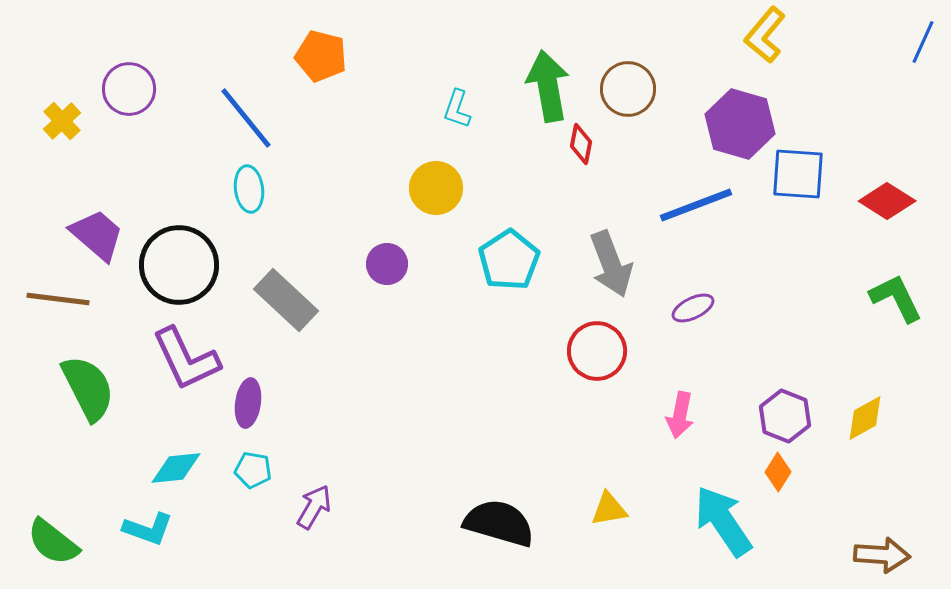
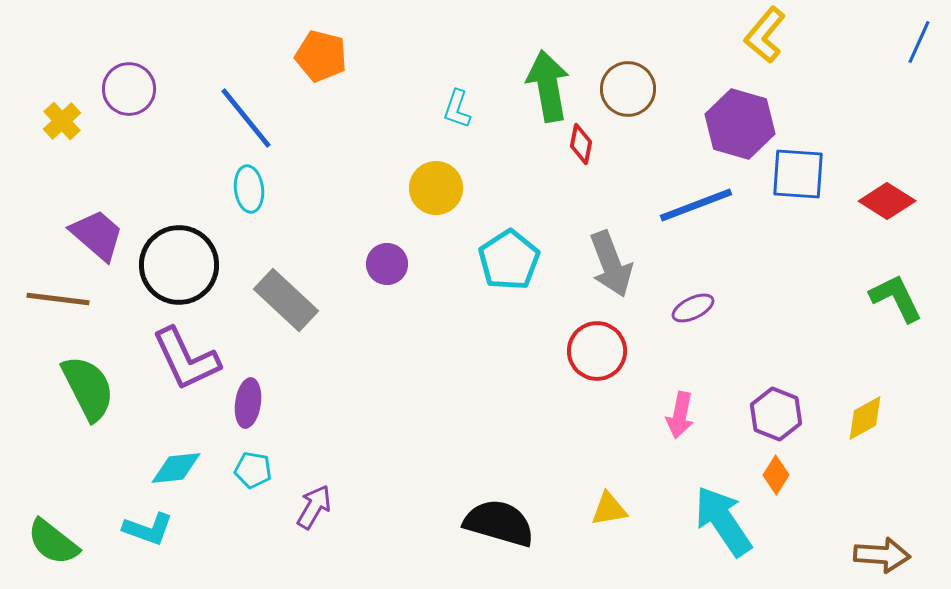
blue line at (923, 42): moved 4 px left
purple hexagon at (785, 416): moved 9 px left, 2 px up
orange diamond at (778, 472): moved 2 px left, 3 px down
